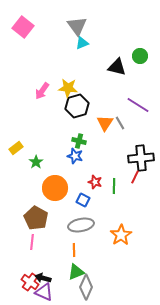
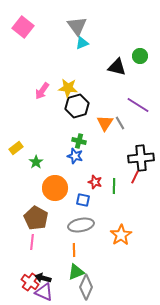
blue square: rotated 16 degrees counterclockwise
